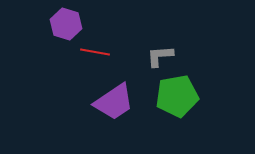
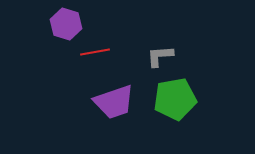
red line: rotated 20 degrees counterclockwise
green pentagon: moved 2 px left, 3 px down
purple trapezoid: rotated 15 degrees clockwise
